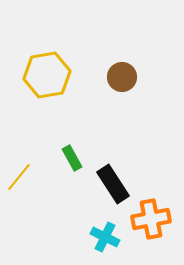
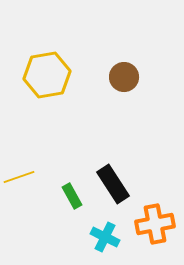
brown circle: moved 2 px right
green rectangle: moved 38 px down
yellow line: rotated 32 degrees clockwise
orange cross: moved 4 px right, 5 px down
